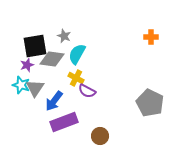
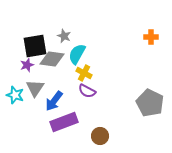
yellow cross: moved 8 px right, 5 px up
cyan star: moved 6 px left, 10 px down
